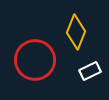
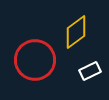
yellow diamond: rotated 32 degrees clockwise
